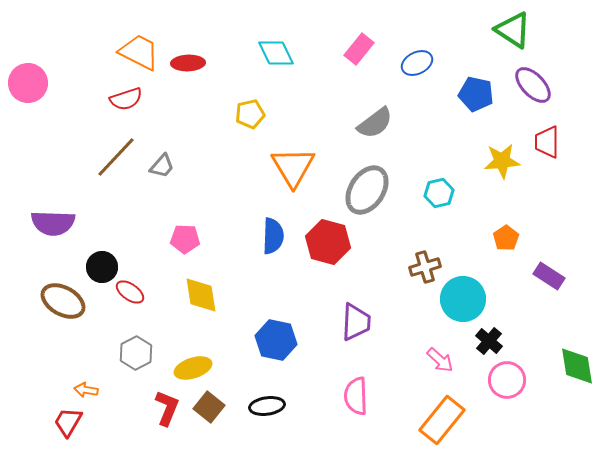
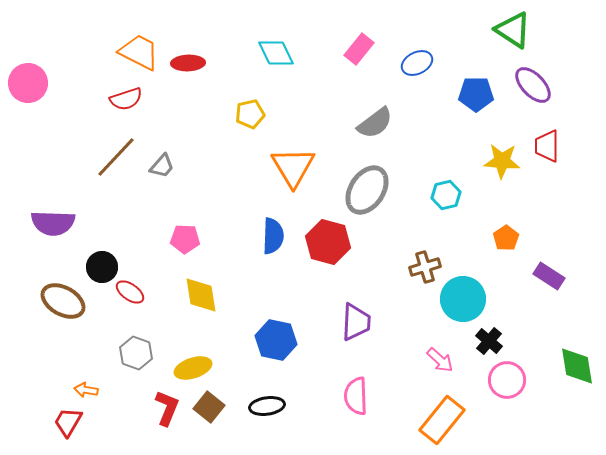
blue pentagon at (476, 94): rotated 12 degrees counterclockwise
red trapezoid at (547, 142): moved 4 px down
yellow star at (502, 161): rotated 9 degrees clockwise
cyan hexagon at (439, 193): moved 7 px right, 2 px down
gray hexagon at (136, 353): rotated 12 degrees counterclockwise
